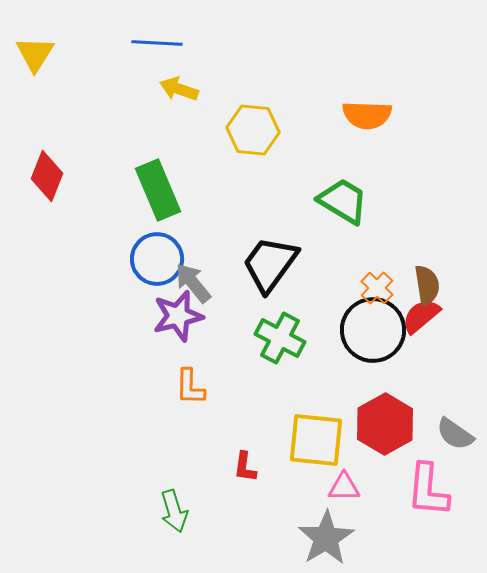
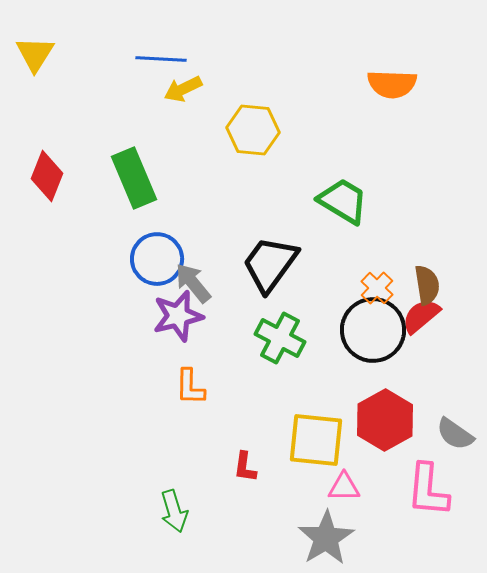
blue line: moved 4 px right, 16 px down
yellow arrow: moved 4 px right; rotated 45 degrees counterclockwise
orange semicircle: moved 25 px right, 31 px up
green rectangle: moved 24 px left, 12 px up
red hexagon: moved 4 px up
